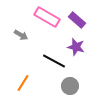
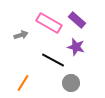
pink rectangle: moved 2 px right, 6 px down
gray arrow: rotated 48 degrees counterclockwise
black line: moved 1 px left, 1 px up
gray circle: moved 1 px right, 3 px up
